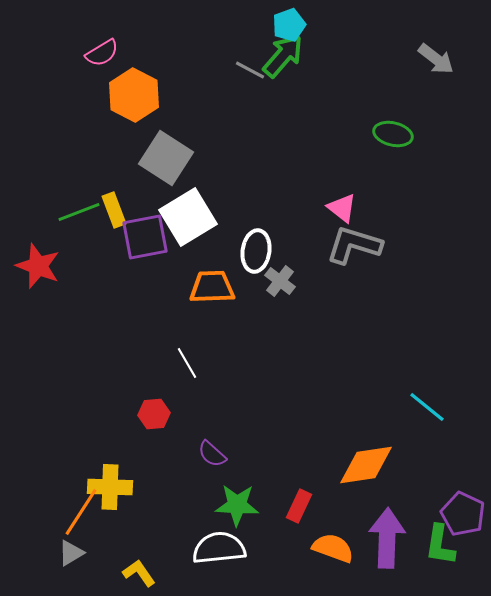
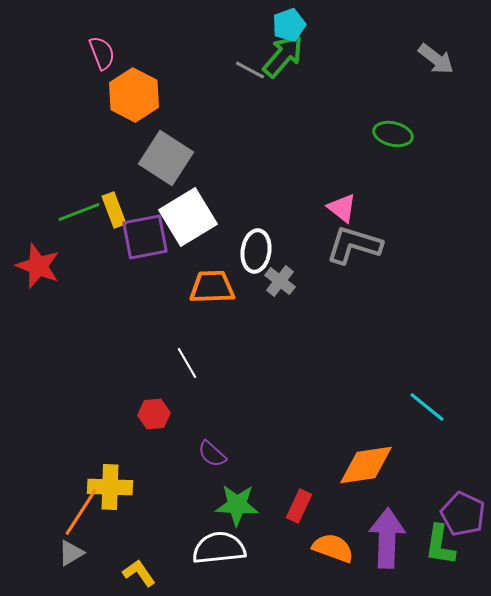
pink semicircle: rotated 80 degrees counterclockwise
